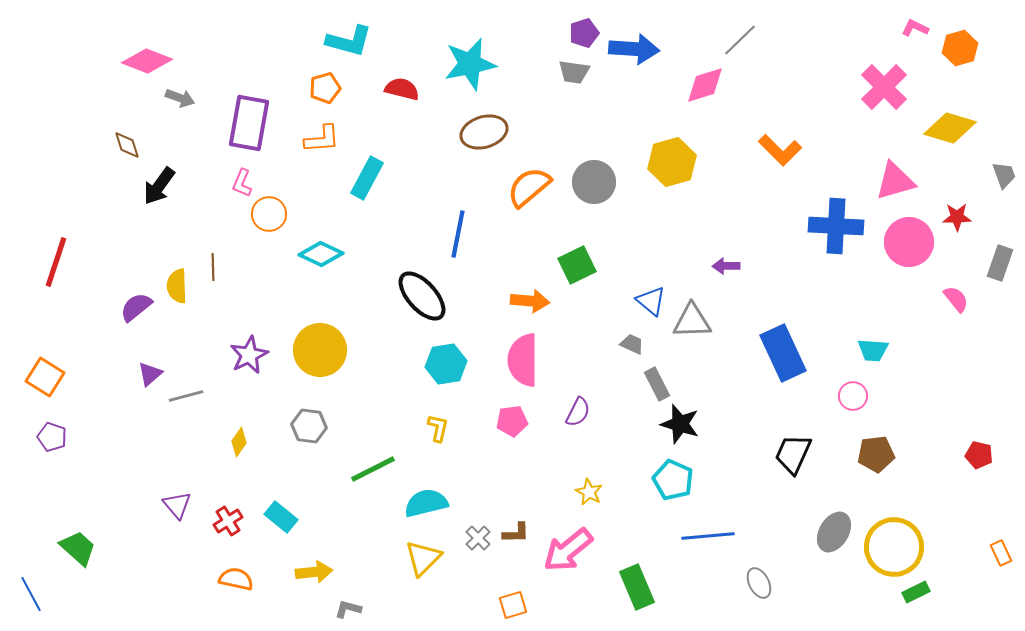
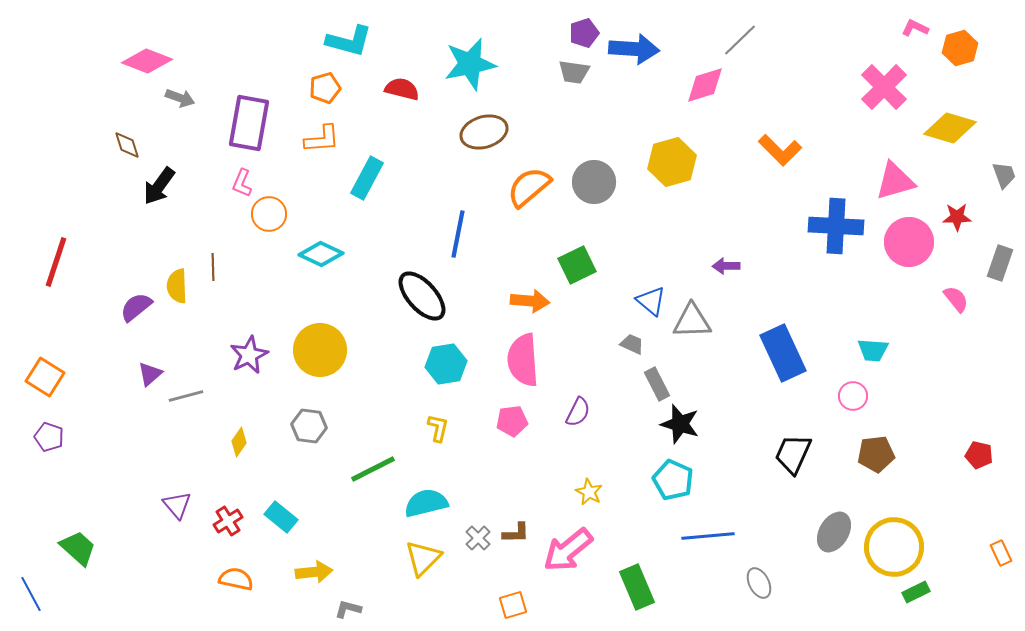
pink semicircle at (523, 360): rotated 4 degrees counterclockwise
purple pentagon at (52, 437): moved 3 px left
